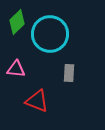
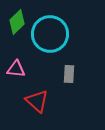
gray rectangle: moved 1 px down
red triangle: rotated 20 degrees clockwise
